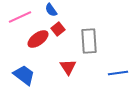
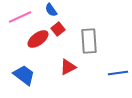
red triangle: rotated 36 degrees clockwise
